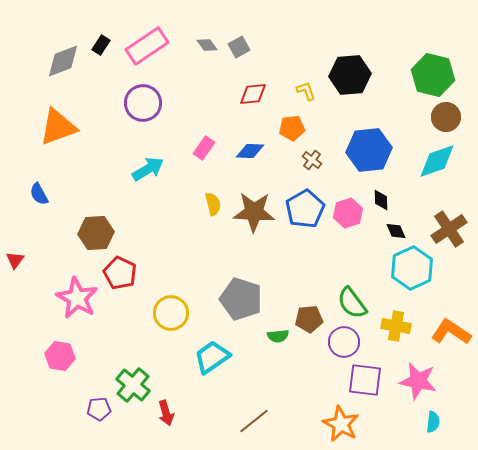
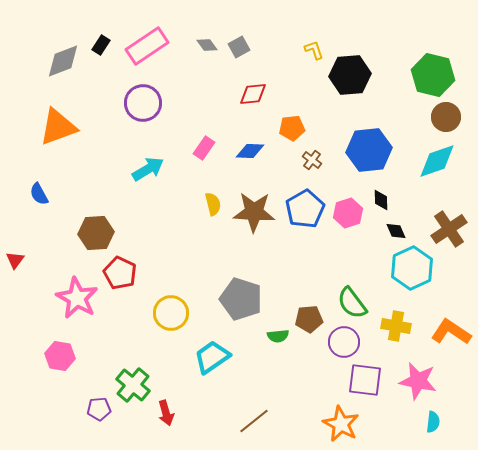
yellow L-shape at (306, 91): moved 8 px right, 41 px up
